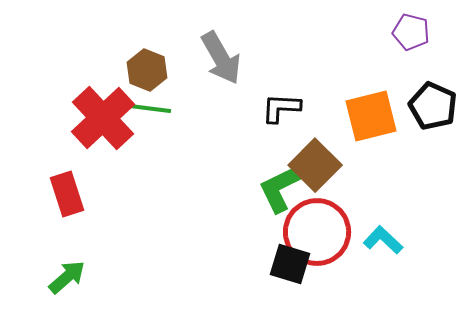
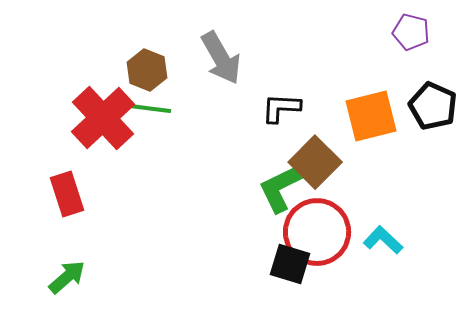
brown square: moved 3 px up
